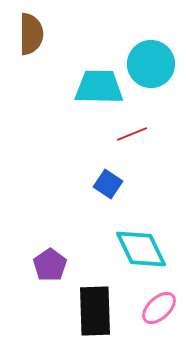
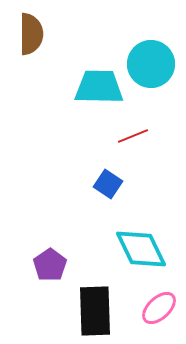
red line: moved 1 px right, 2 px down
